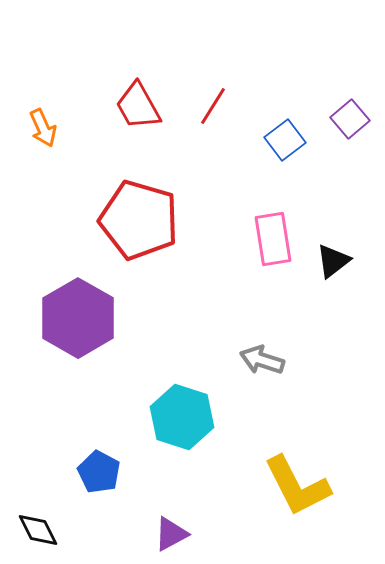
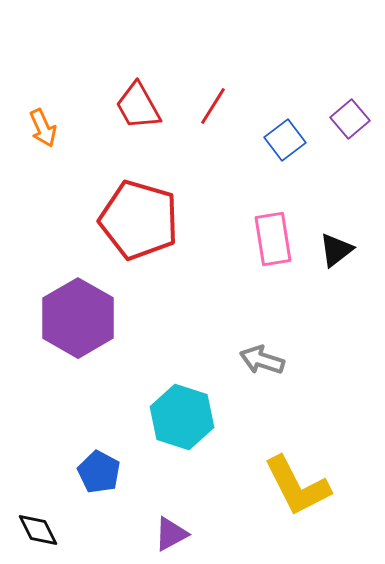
black triangle: moved 3 px right, 11 px up
